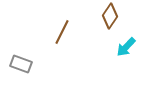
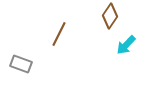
brown line: moved 3 px left, 2 px down
cyan arrow: moved 2 px up
